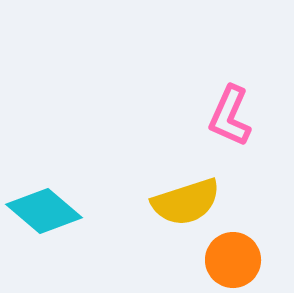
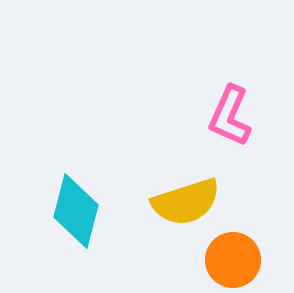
cyan diamond: moved 32 px right; rotated 64 degrees clockwise
